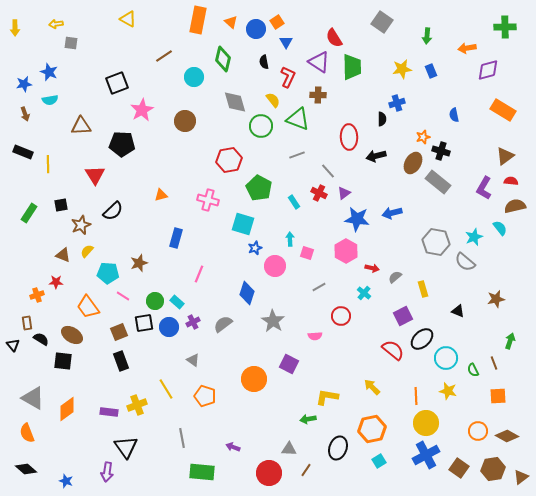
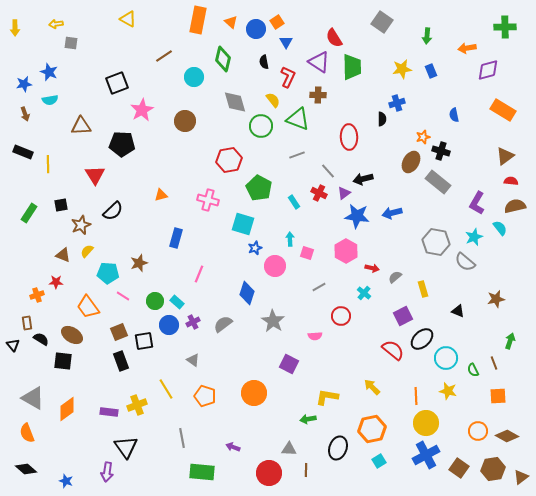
black arrow at (376, 156): moved 13 px left, 23 px down
brown ellipse at (413, 163): moved 2 px left, 1 px up
purple L-shape at (484, 188): moved 7 px left, 15 px down
blue star at (357, 219): moved 3 px up
black square at (144, 323): moved 18 px down
blue circle at (169, 327): moved 2 px up
orange circle at (254, 379): moved 14 px down
brown line at (306, 470): rotated 32 degrees counterclockwise
